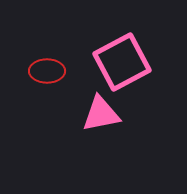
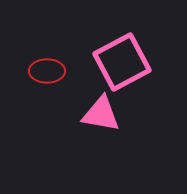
pink triangle: rotated 21 degrees clockwise
